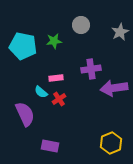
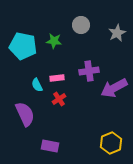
gray star: moved 3 px left, 1 px down
green star: rotated 14 degrees clockwise
purple cross: moved 2 px left, 2 px down
pink rectangle: moved 1 px right
purple arrow: rotated 20 degrees counterclockwise
cyan semicircle: moved 4 px left, 7 px up; rotated 24 degrees clockwise
